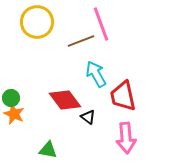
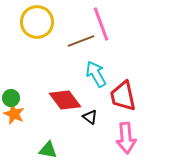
black triangle: moved 2 px right
